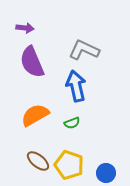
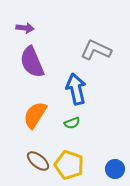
gray L-shape: moved 12 px right
blue arrow: moved 3 px down
orange semicircle: rotated 28 degrees counterclockwise
blue circle: moved 9 px right, 4 px up
